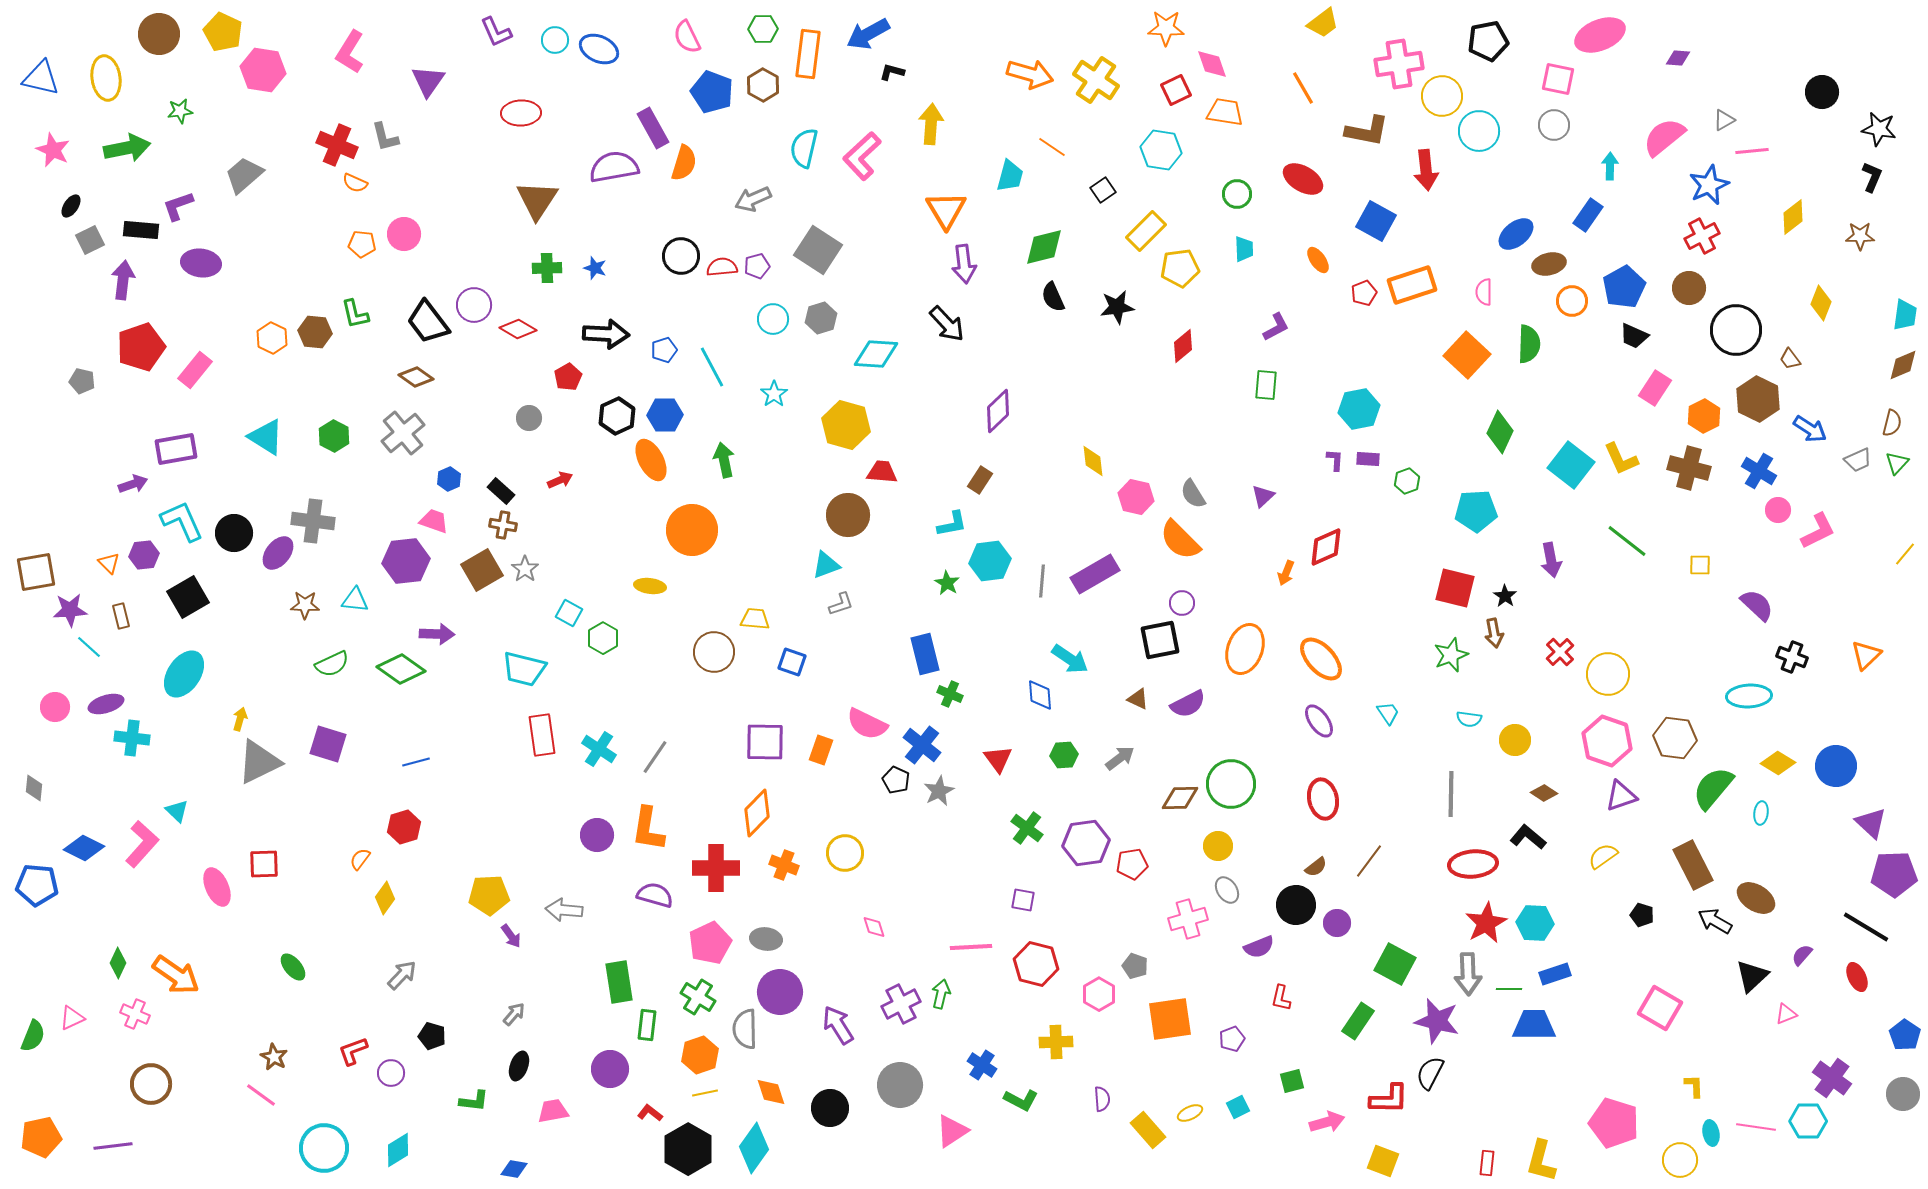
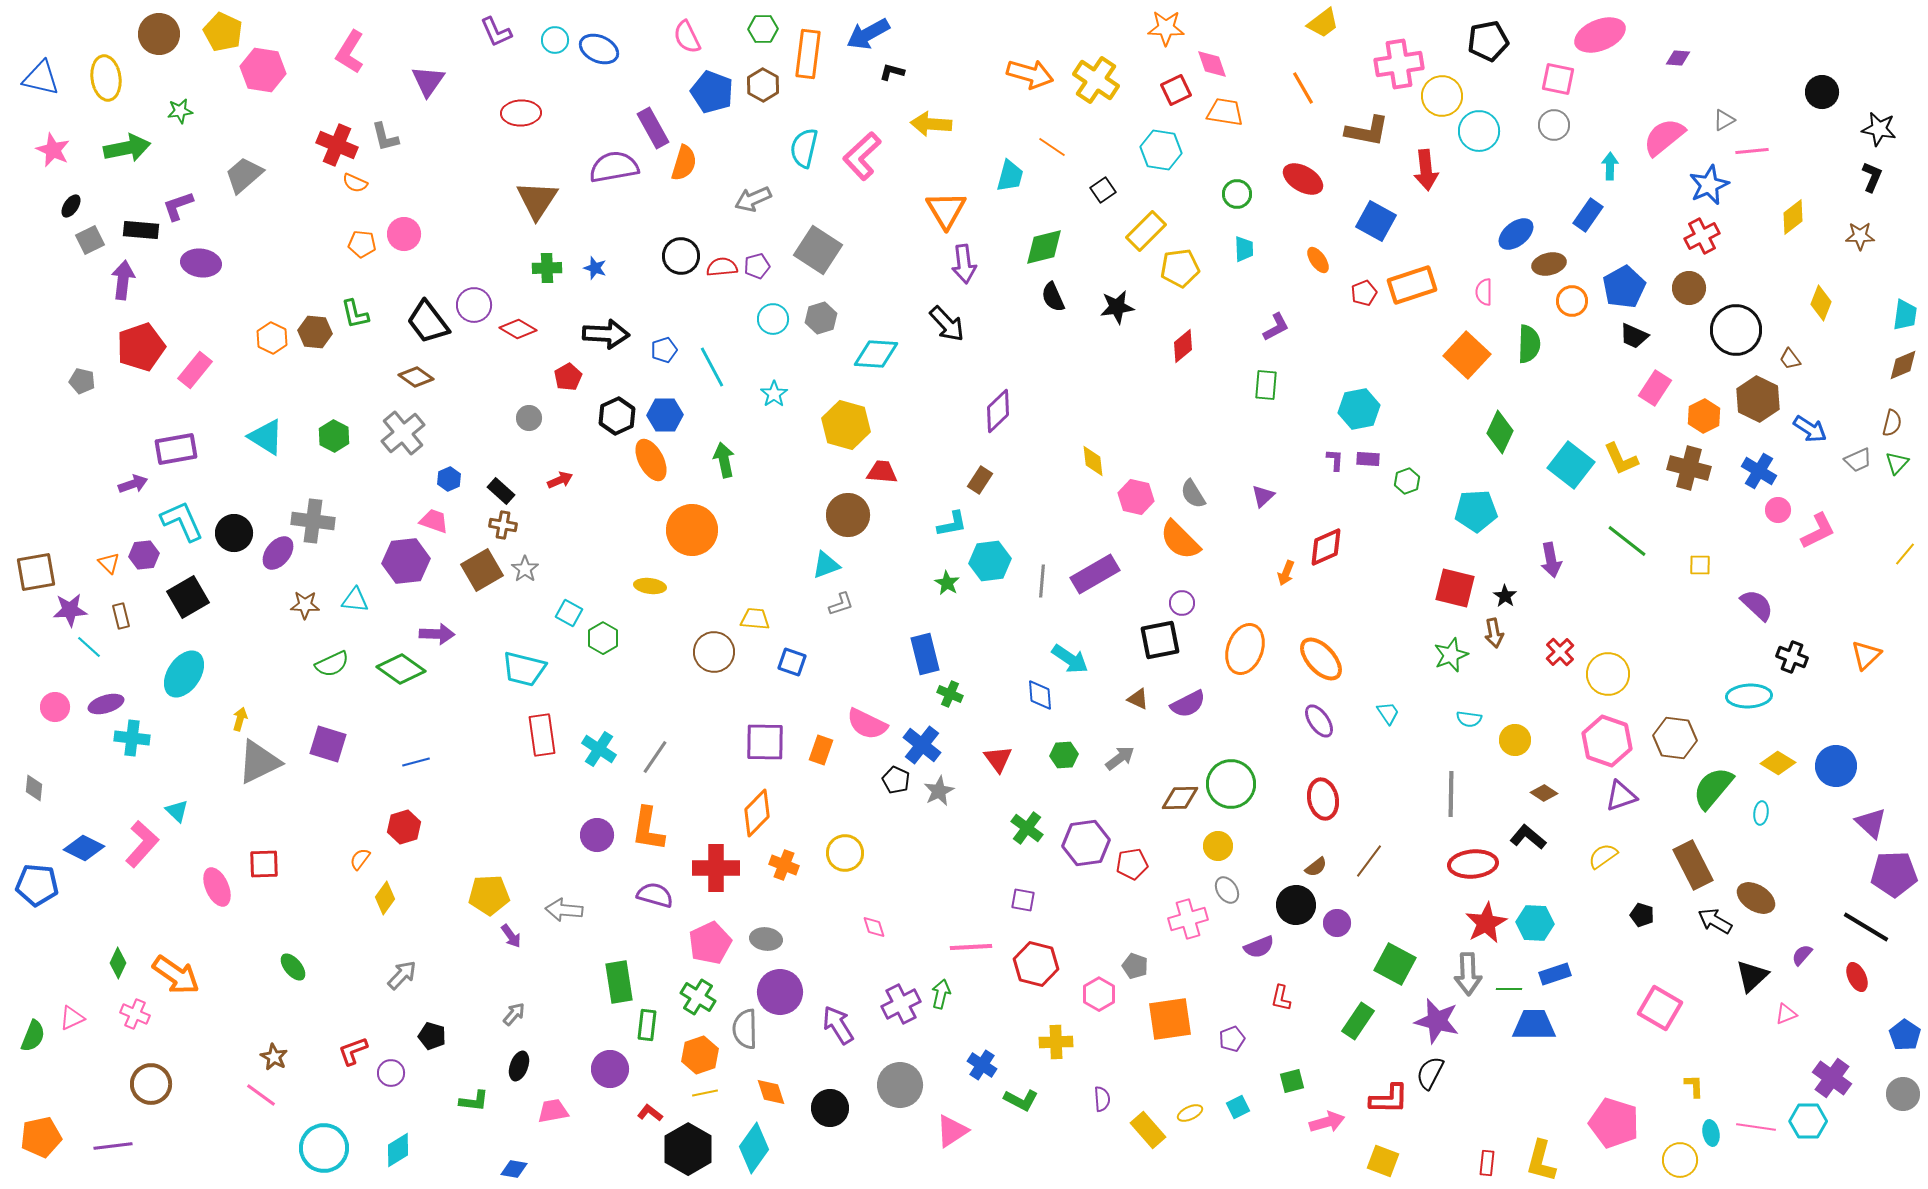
yellow arrow at (931, 124): rotated 90 degrees counterclockwise
